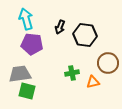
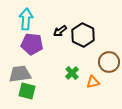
cyan arrow: rotated 20 degrees clockwise
black arrow: moved 4 px down; rotated 32 degrees clockwise
black hexagon: moved 2 px left; rotated 20 degrees clockwise
brown circle: moved 1 px right, 1 px up
green cross: rotated 32 degrees counterclockwise
